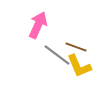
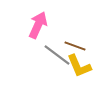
brown line: moved 1 px left, 1 px up
